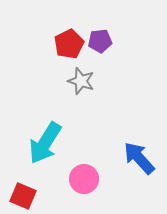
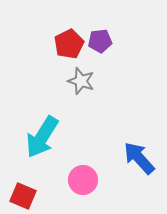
cyan arrow: moved 3 px left, 6 px up
pink circle: moved 1 px left, 1 px down
